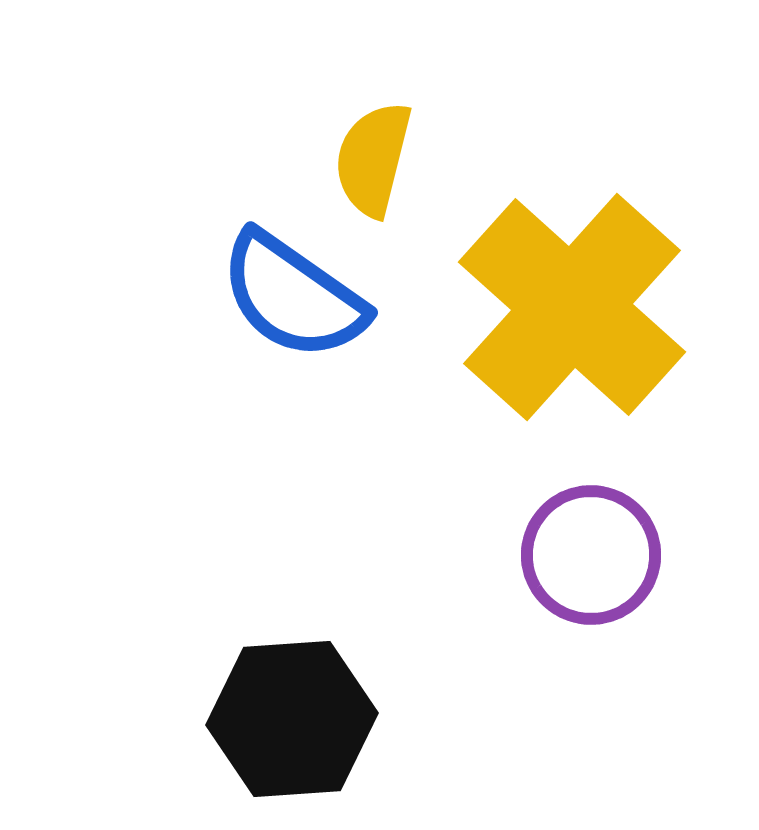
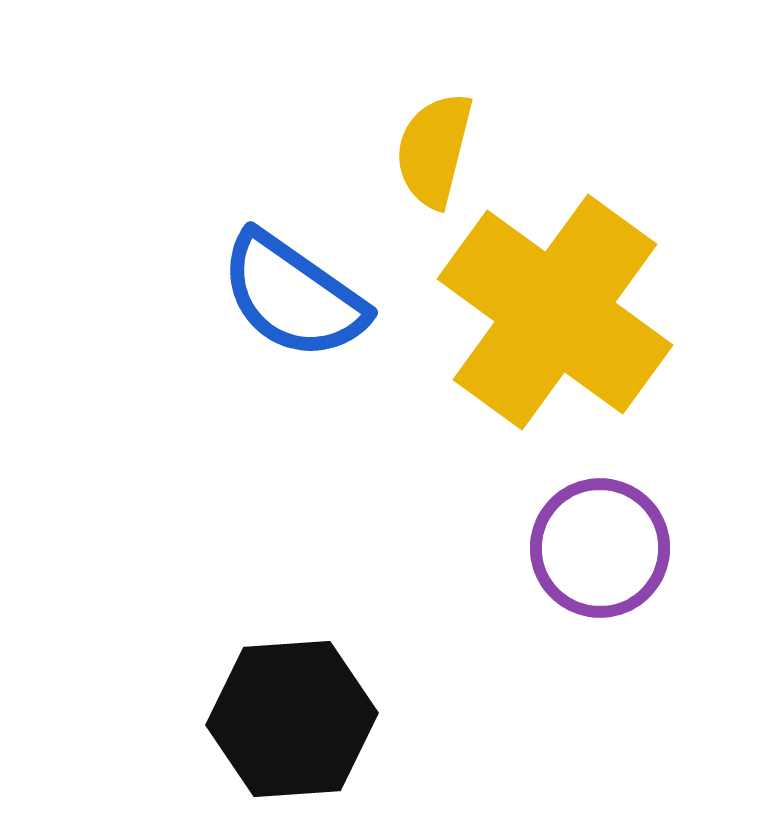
yellow semicircle: moved 61 px right, 9 px up
yellow cross: moved 17 px left, 5 px down; rotated 6 degrees counterclockwise
purple circle: moved 9 px right, 7 px up
